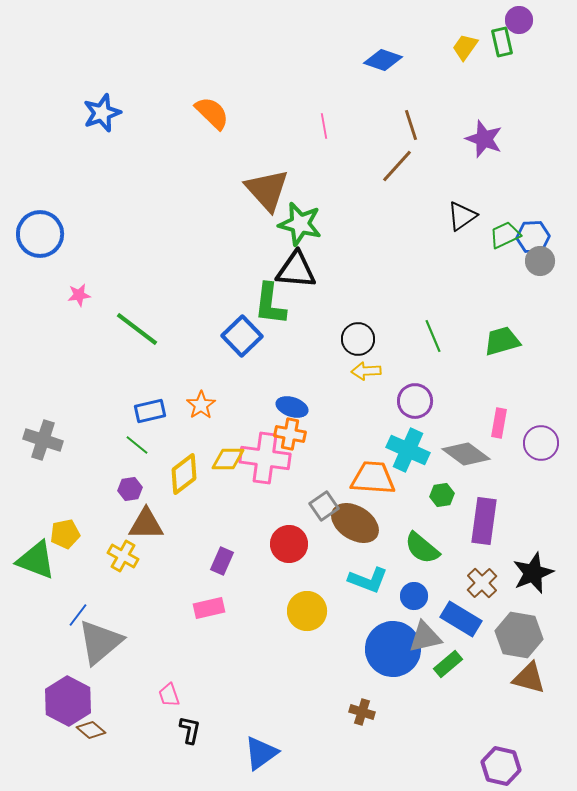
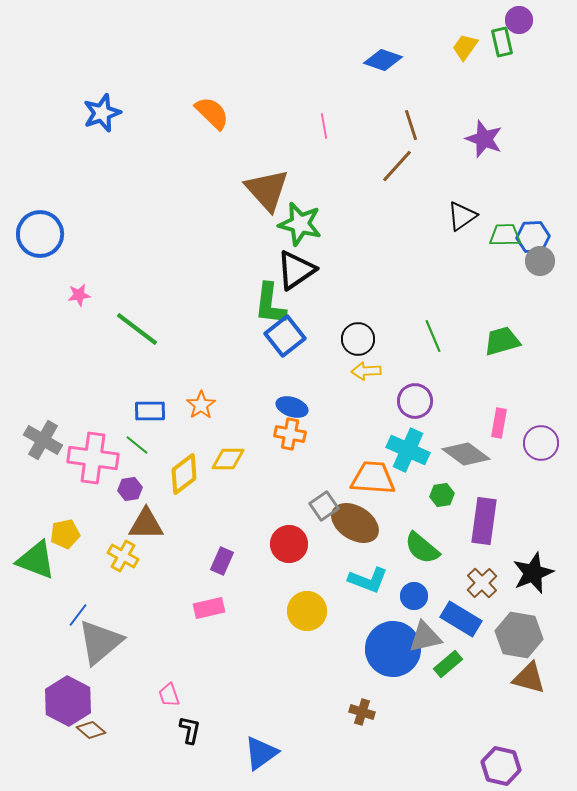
green trapezoid at (505, 235): rotated 24 degrees clockwise
black triangle at (296, 270): rotated 39 degrees counterclockwise
blue square at (242, 336): moved 43 px right; rotated 6 degrees clockwise
blue rectangle at (150, 411): rotated 12 degrees clockwise
gray cross at (43, 440): rotated 12 degrees clockwise
pink cross at (265, 458): moved 172 px left
